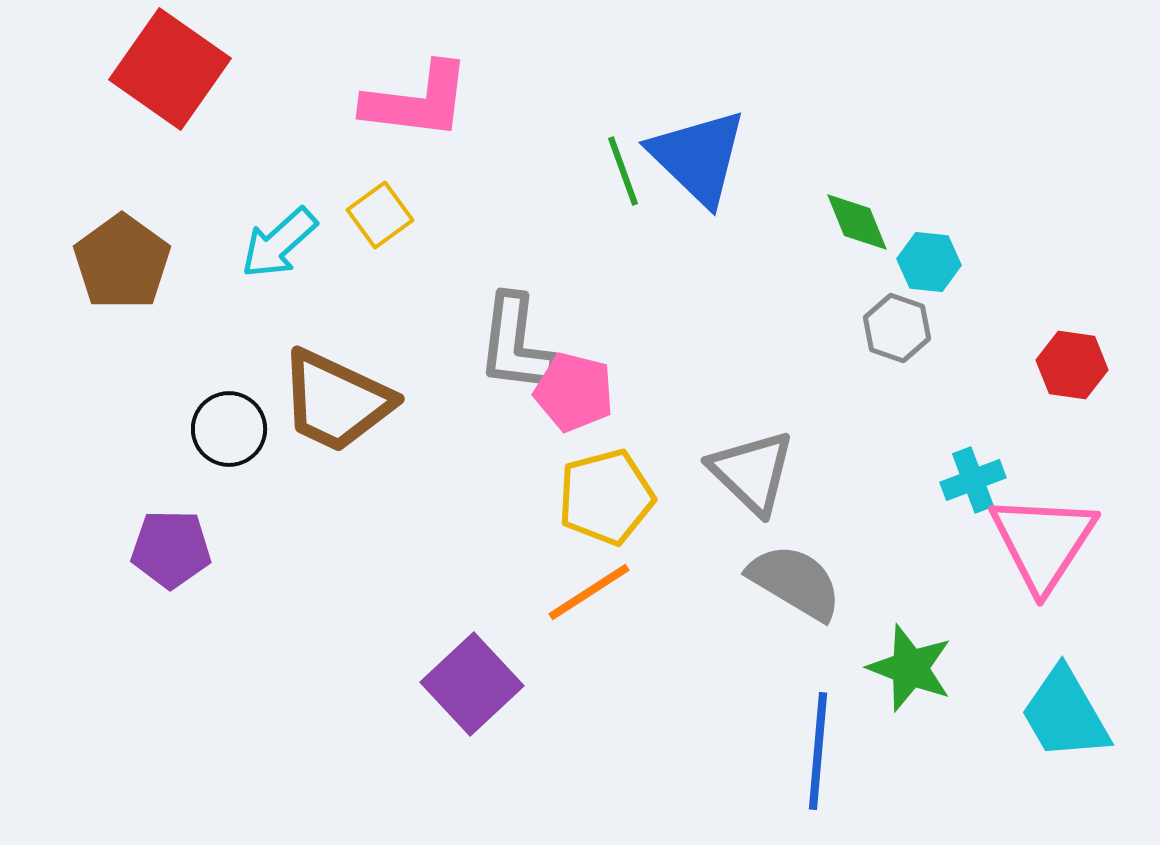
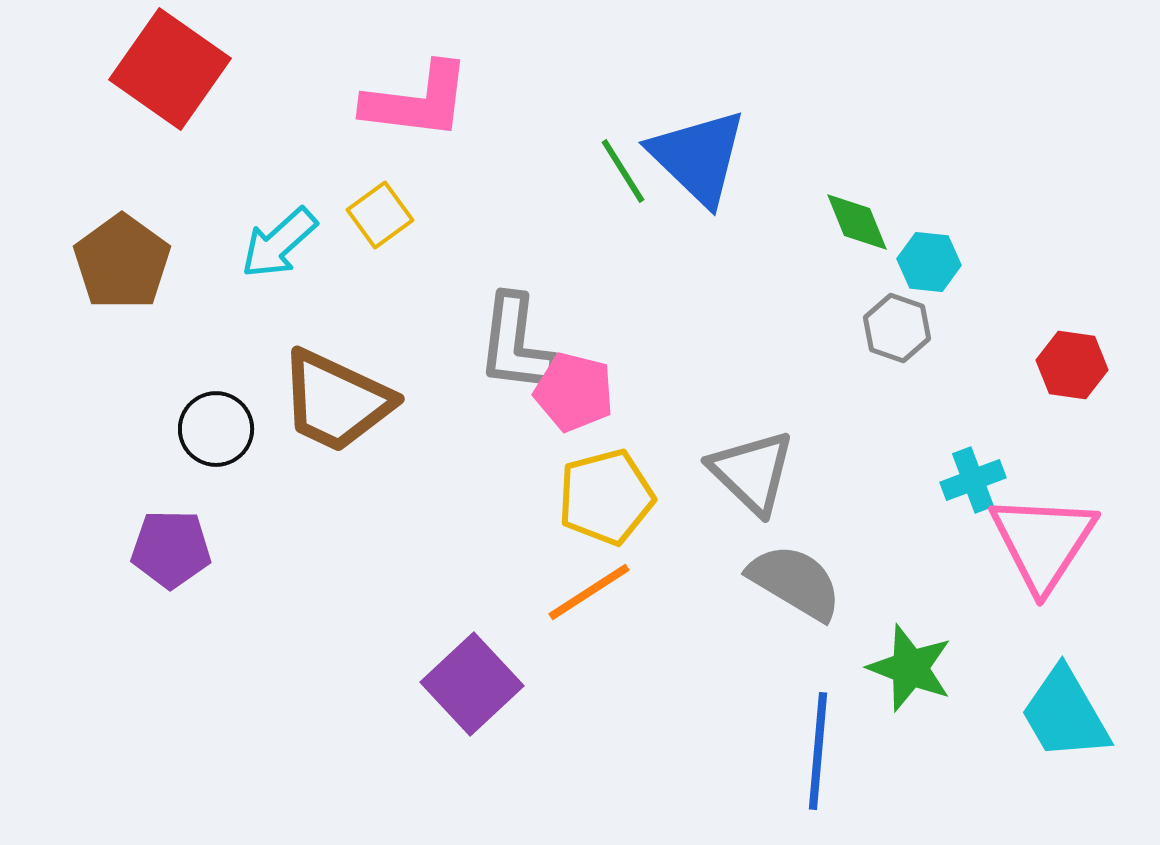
green line: rotated 12 degrees counterclockwise
black circle: moved 13 px left
